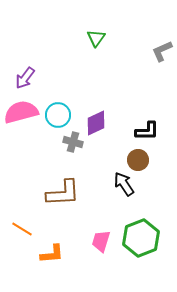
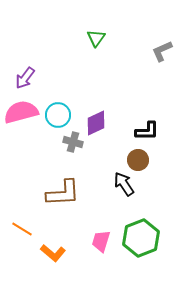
orange L-shape: moved 1 px right, 1 px up; rotated 45 degrees clockwise
